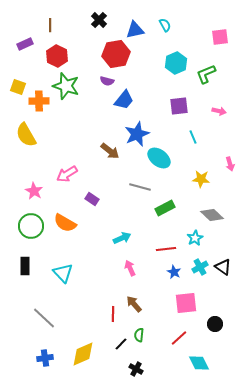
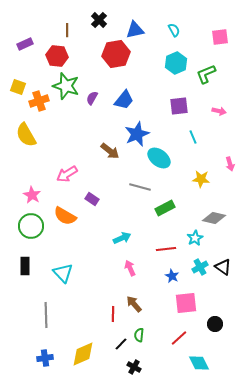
brown line at (50, 25): moved 17 px right, 5 px down
cyan semicircle at (165, 25): moved 9 px right, 5 px down
red hexagon at (57, 56): rotated 20 degrees counterclockwise
purple semicircle at (107, 81): moved 15 px left, 17 px down; rotated 104 degrees clockwise
orange cross at (39, 101): rotated 18 degrees counterclockwise
pink star at (34, 191): moved 2 px left, 4 px down
gray diamond at (212, 215): moved 2 px right, 3 px down; rotated 30 degrees counterclockwise
orange semicircle at (65, 223): moved 7 px up
blue star at (174, 272): moved 2 px left, 4 px down
gray line at (44, 318): moved 2 px right, 3 px up; rotated 45 degrees clockwise
black cross at (136, 369): moved 2 px left, 2 px up
